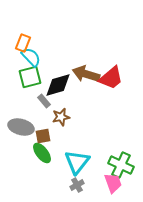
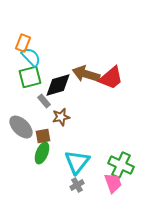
gray ellipse: rotated 30 degrees clockwise
green ellipse: rotated 60 degrees clockwise
